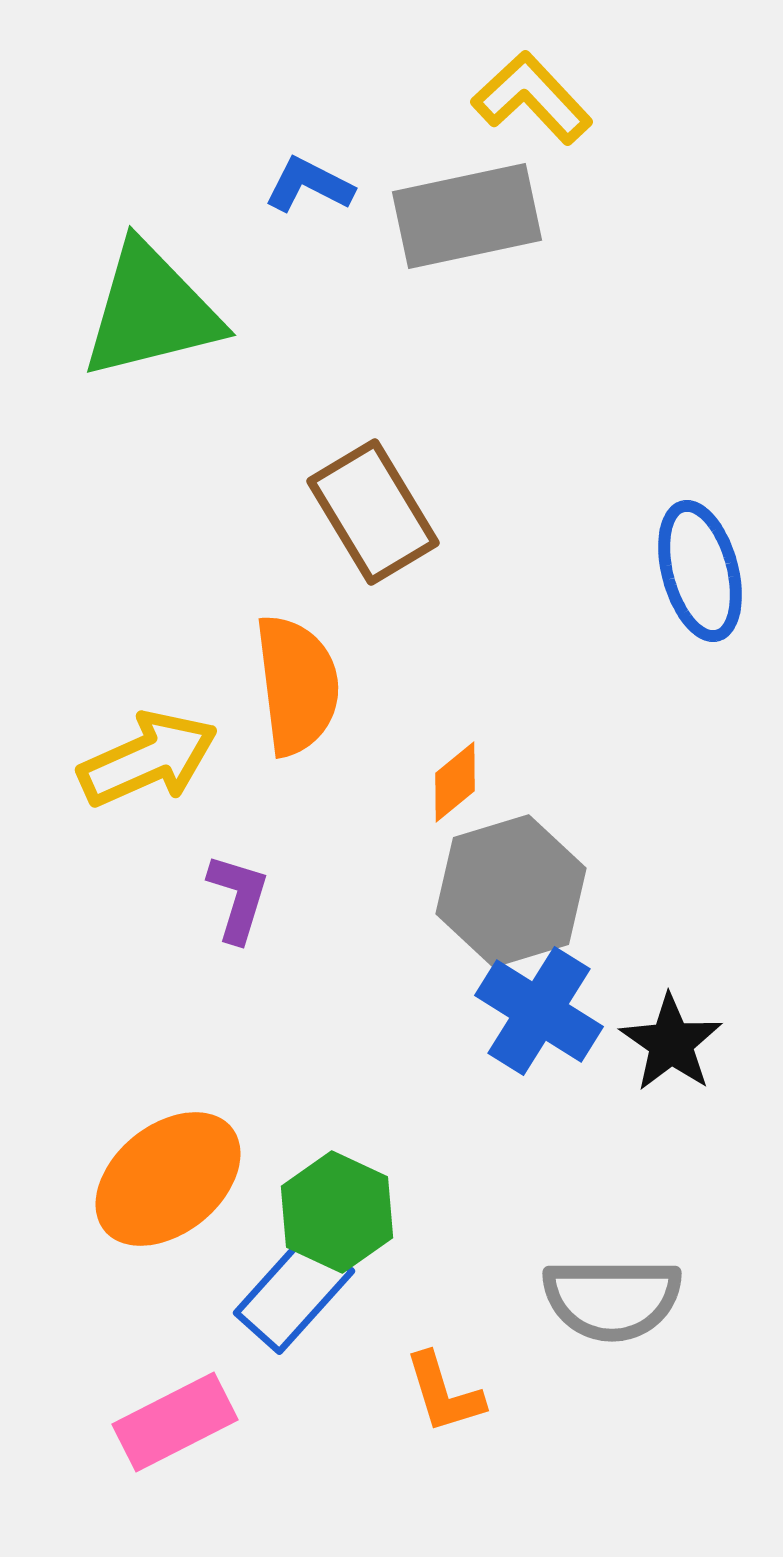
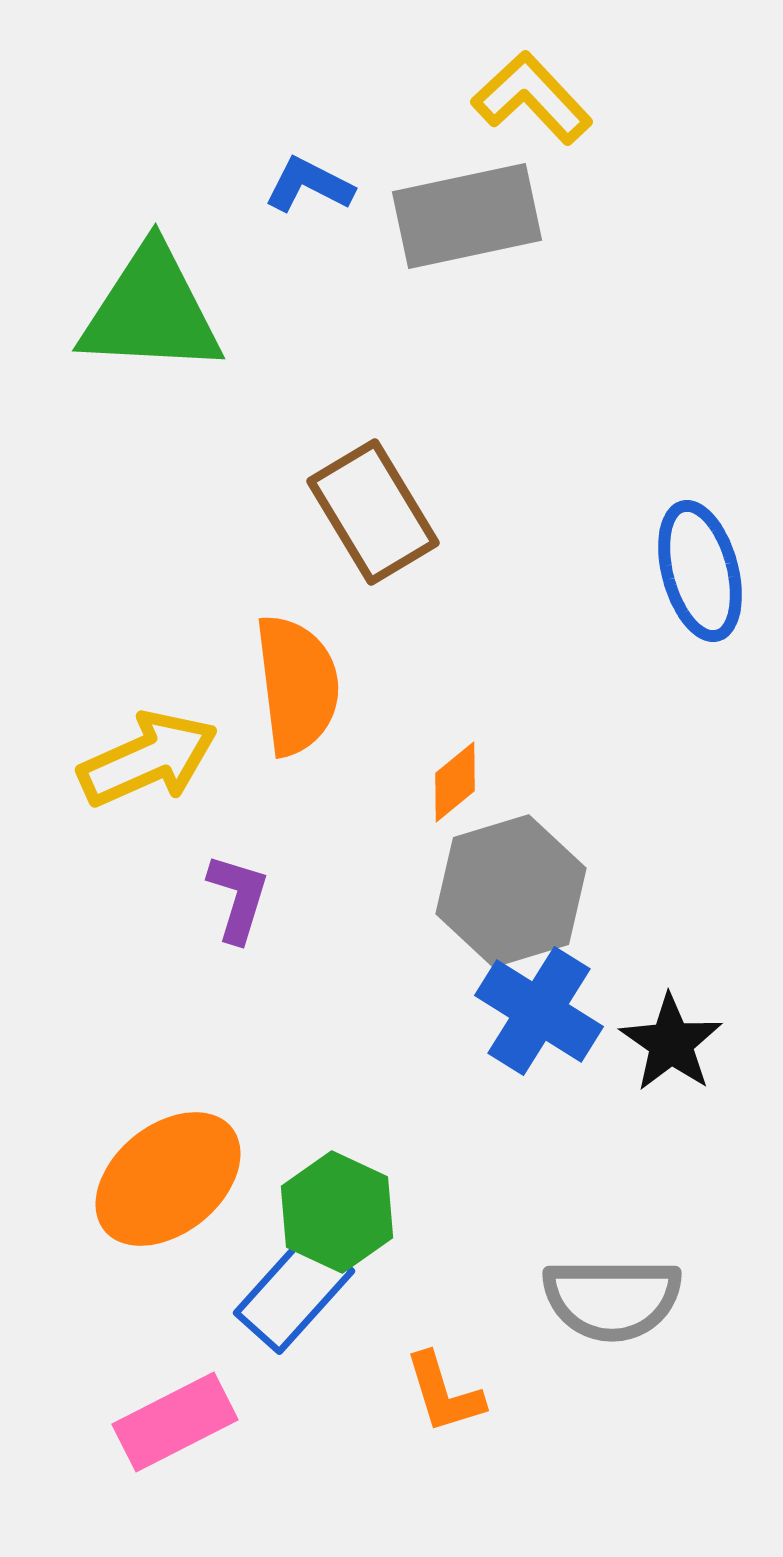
green triangle: rotated 17 degrees clockwise
